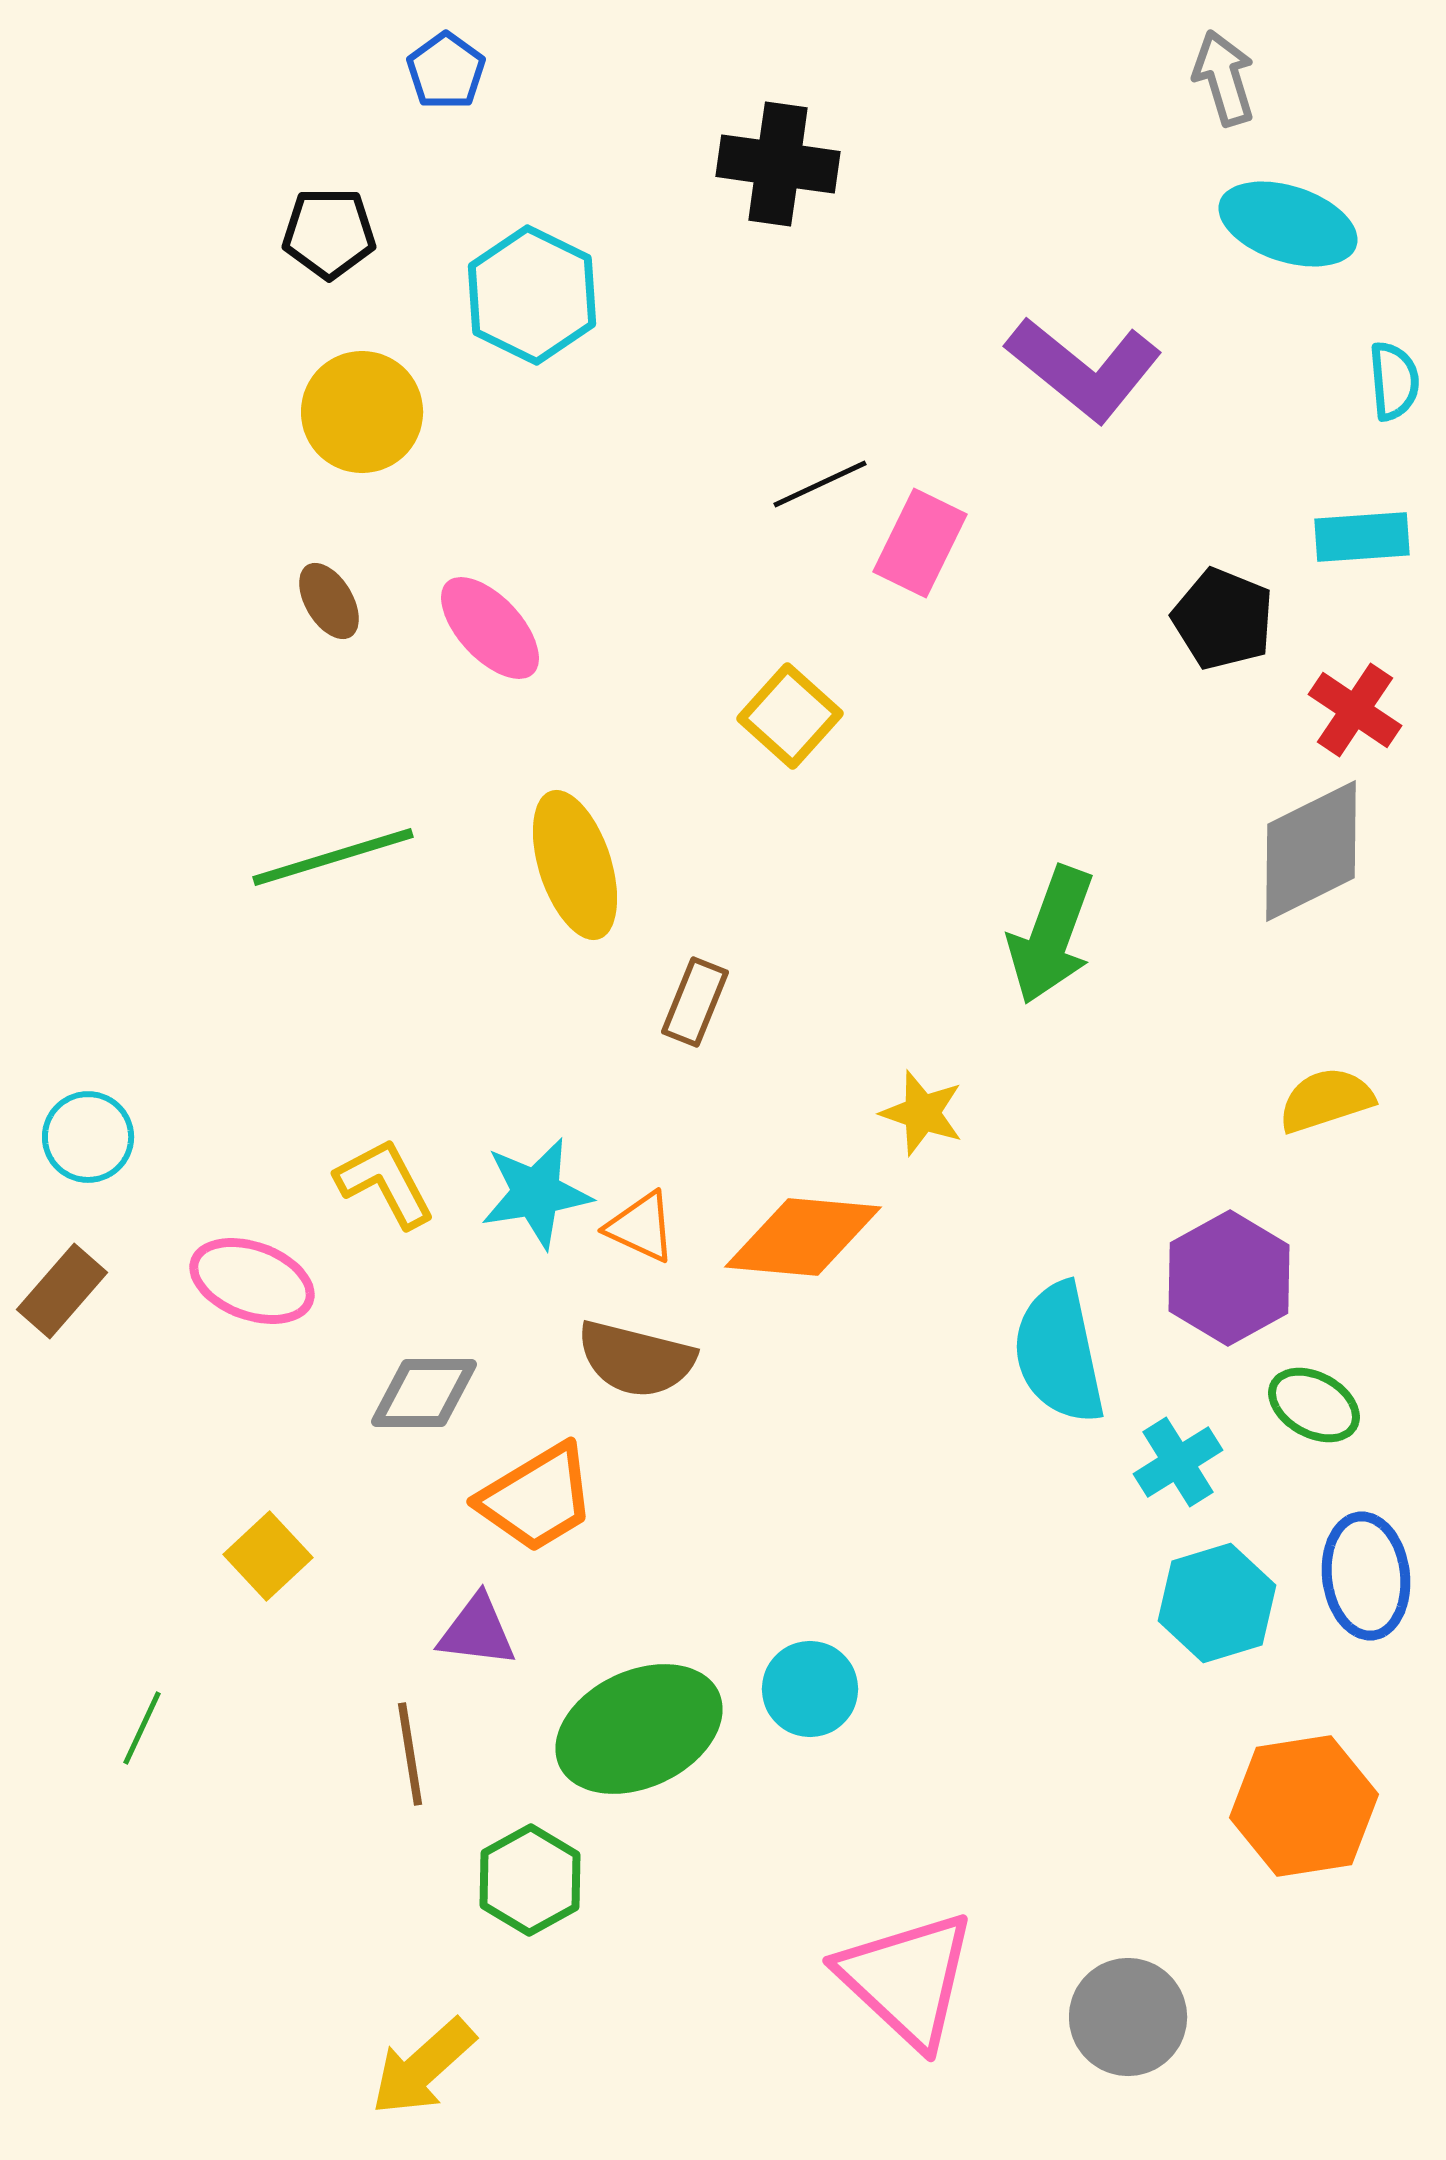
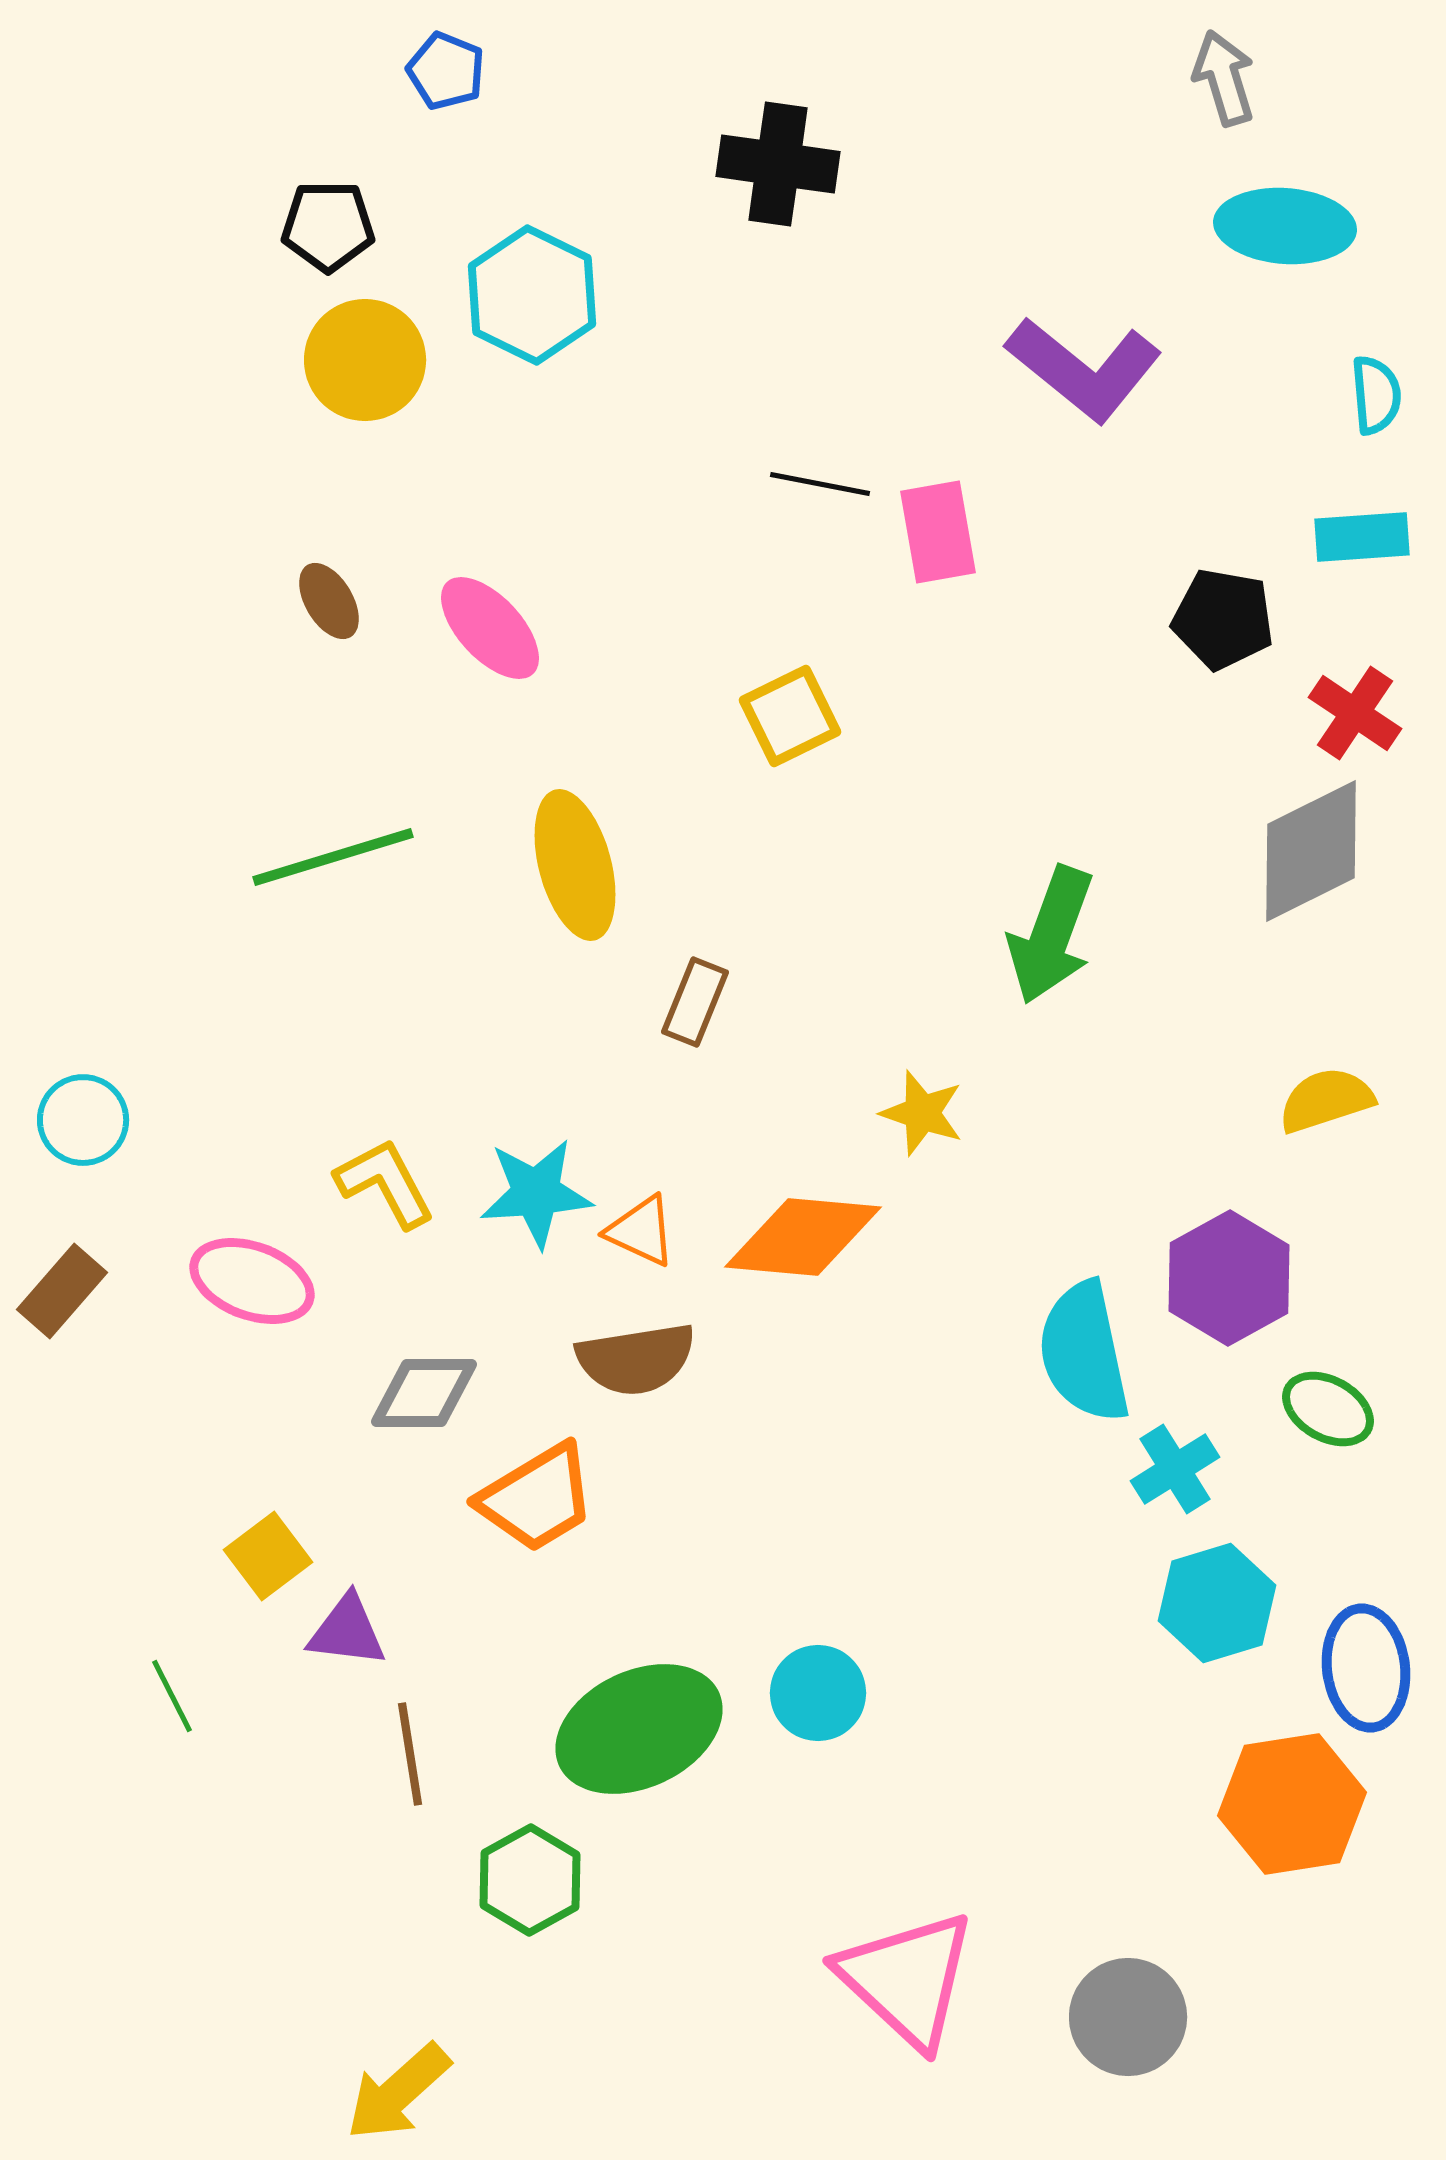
blue pentagon at (446, 71): rotated 14 degrees counterclockwise
cyan ellipse at (1288, 224): moved 3 px left, 2 px down; rotated 14 degrees counterclockwise
black pentagon at (329, 233): moved 1 px left, 7 px up
cyan semicircle at (1394, 381): moved 18 px left, 14 px down
yellow circle at (362, 412): moved 3 px right, 52 px up
black line at (820, 484): rotated 36 degrees clockwise
pink rectangle at (920, 543): moved 18 px right, 11 px up; rotated 36 degrees counterclockwise
black pentagon at (1223, 619): rotated 12 degrees counterclockwise
red cross at (1355, 710): moved 3 px down
yellow square at (790, 716): rotated 22 degrees clockwise
yellow ellipse at (575, 865): rotated 3 degrees clockwise
cyan circle at (88, 1137): moved 5 px left, 17 px up
cyan star at (536, 1193): rotated 5 degrees clockwise
orange triangle at (641, 1227): moved 4 px down
cyan semicircle at (1059, 1353): moved 25 px right, 1 px up
brown semicircle at (636, 1359): rotated 23 degrees counterclockwise
green ellipse at (1314, 1405): moved 14 px right, 4 px down
cyan cross at (1178, 1462): moved 3 px left, 7 px down
yellow square at (268, 1556): rotated 6 degrees clockwise
blue ellipse at (1366, 1576): moved 92 px down
purple triangle at (477, 1631): moved 130 px left
cyan circle at (810, 1689): moved 8 px right, 4 px down
green line at (142, 1728): moved 30 px right, 32 px up; rotated 52 degrees counterclockwise
orange hexagon at (1304, 1806): moved 12 px left, 2 px up
yellow arrow at (423, 2067): moved 25 px left, 25 px down
